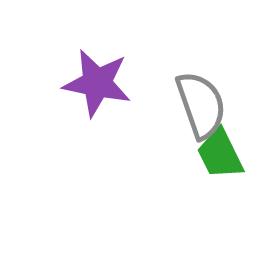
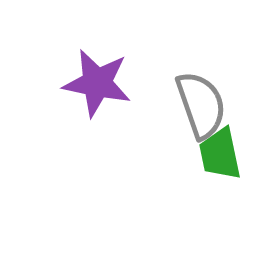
green trapezoid: rotated 14 degrees clockwise
